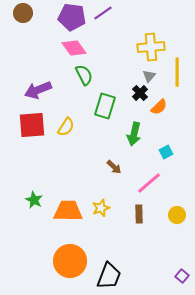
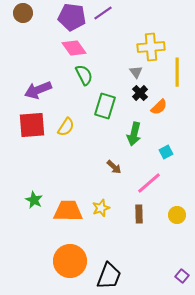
gray triangle: moved 13 px left, 4 px up; rotated 16 degrees counterclockwise
